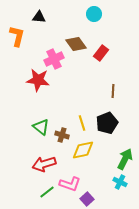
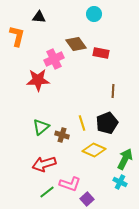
red rectangle: rotated 63 degrees clockwise
red star: rotated 10 degrees counterclockwise
green triangle: rotated 42 degrees clockwise
yellow diamond: moved 11 px right; rotated 35 degrees clockwise
